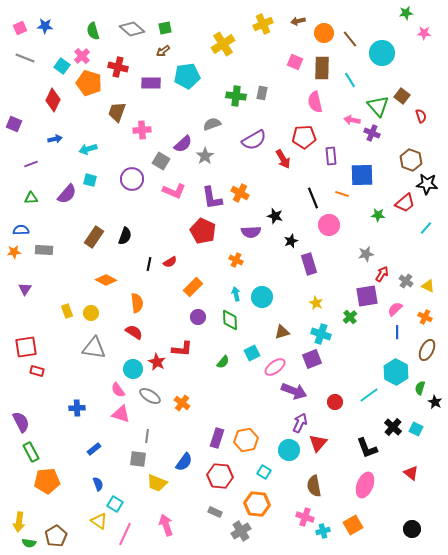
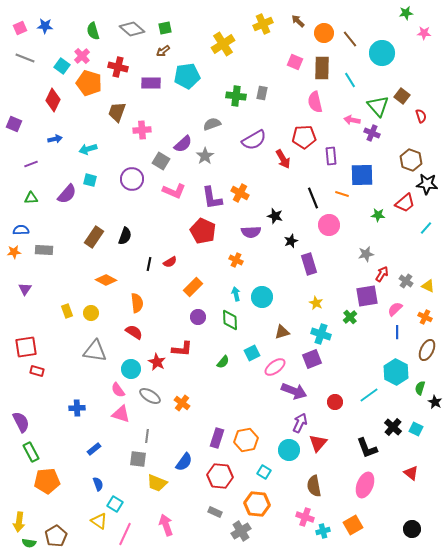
brown arrow at (298, 21): rotated 56 degrees clockwise
gray triangle at (94, 348): moved 1 px right, 3 px down
cyan circle at (133, 369): moved 2 px left
